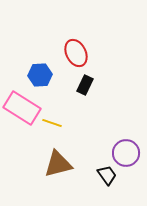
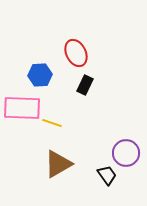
pink rectangle: rotated 30 degrees counterclockwise
brown triangle: rotated 16 degrees counterclockwise
